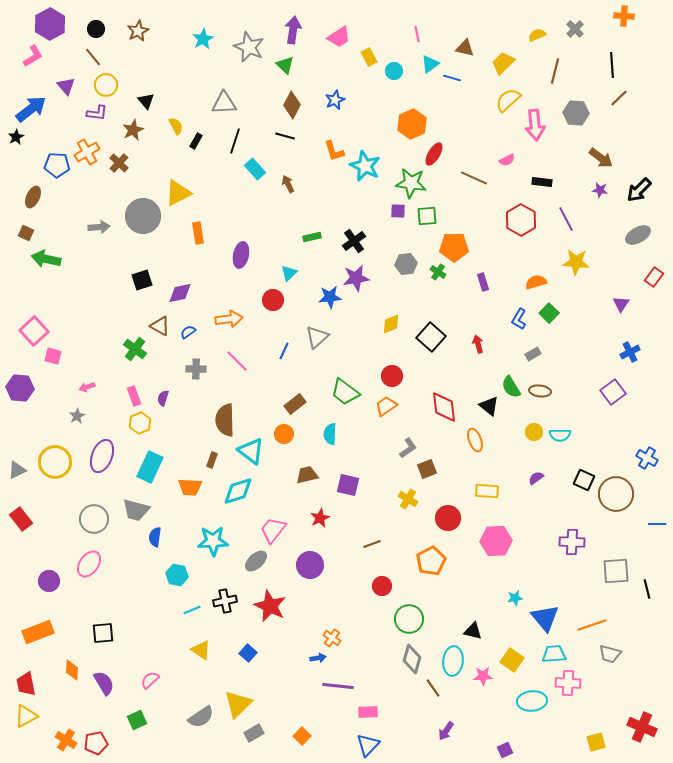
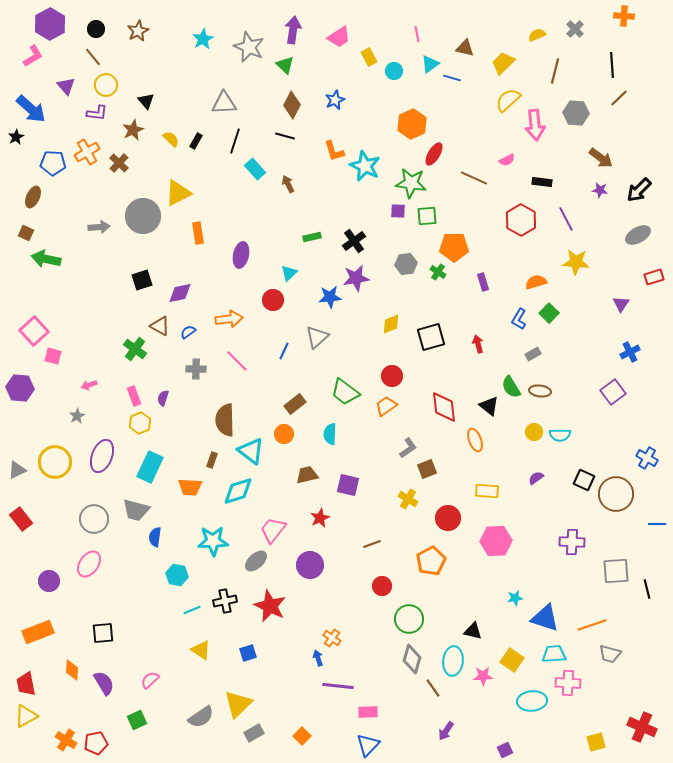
blue arrow at (31, 109): rotated 80 degrees clockwise
yellow semicircle at (176, 126): moved 5 px left, 13 px down; rotated 18 degrees counterclockwise
blue pentagon at (57, 165): moved 4 px left, 2 px up
red rectangle at (654, 277): rotated 36 degrees clockwise
black square at (431, 337): rotated 32 degrees clockwise
pink arrow at (87, 387): moved 2 px right, 2 px up
blue triangle at (545, 618): rotated 32 degrees counterclockwise
blue square at (248, 653): rotated 30 degrees clockwise
blue arrow at (318, 658): rotated 98 degrees counterclockwise
